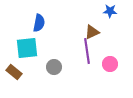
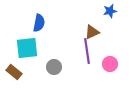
blue star: rotated 16 degrees counterclockwise
